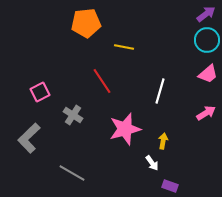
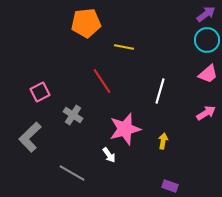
gray L-shape: moved 1 px right, 1 px up
white arrow: moved 43 px left, 8 px up
